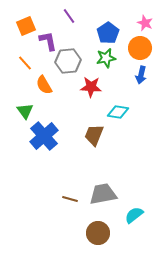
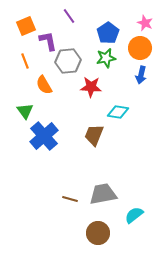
orange line: moved 2 px up; rotated 21 degrees clockwise
